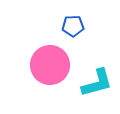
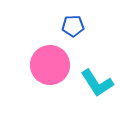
cyan L-shape: rotated 72 degrees clockwise
